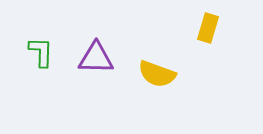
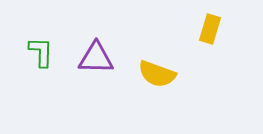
yellow rectangle: moved 2 px right, 1 px down
